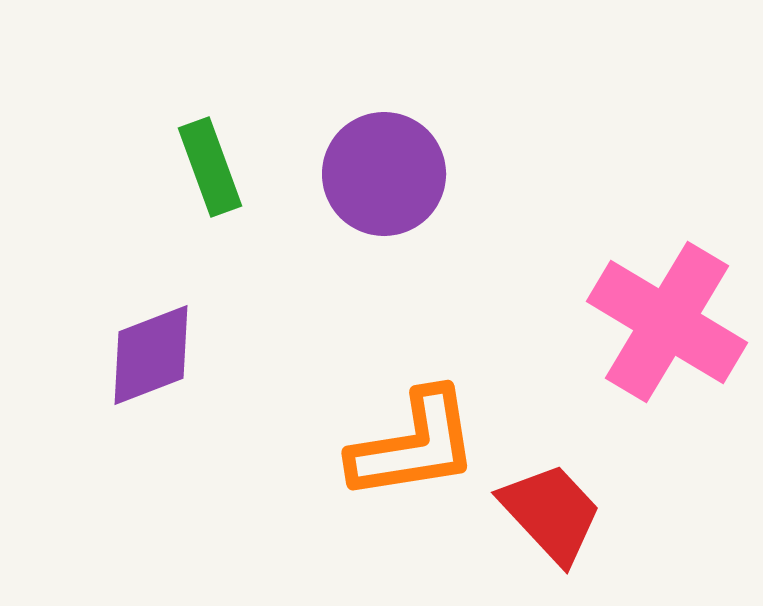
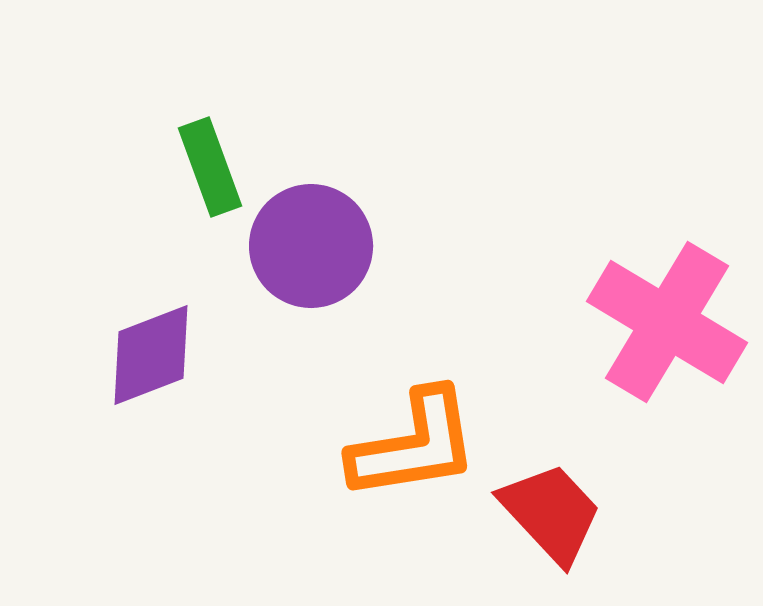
purple circle: moved 73 px left, 72 px down
